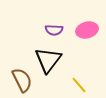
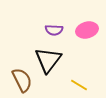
yellow line: rotated 18 degrees counterclockwise
